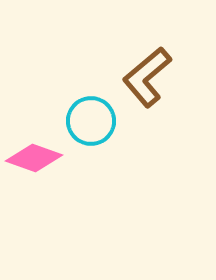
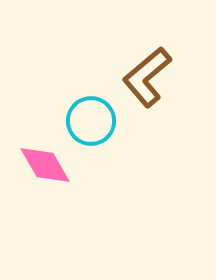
pink diamond: moved 11 px right, 7 px down; rotated 40 degrees clockwise
